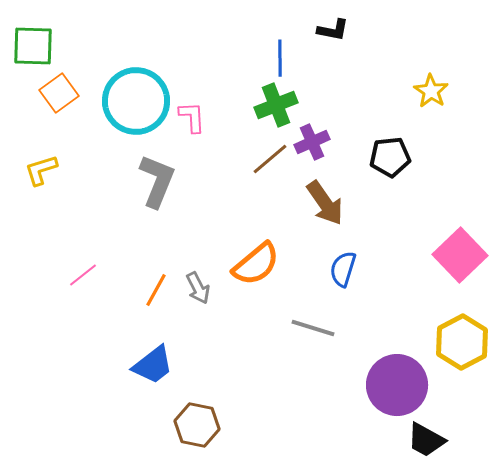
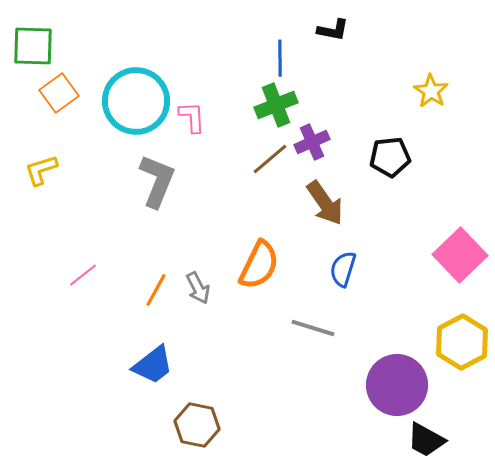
orange semicircle: moved 3 px right, 1 px down; rotated 24 degrees counterclockwise
